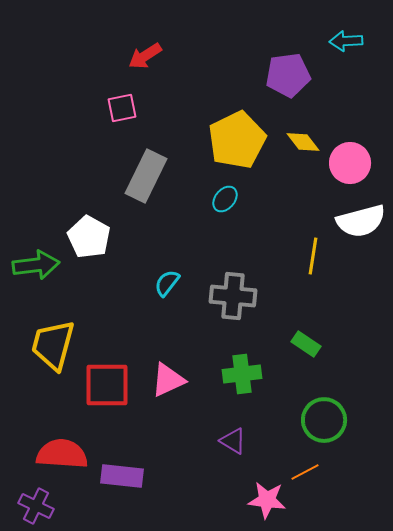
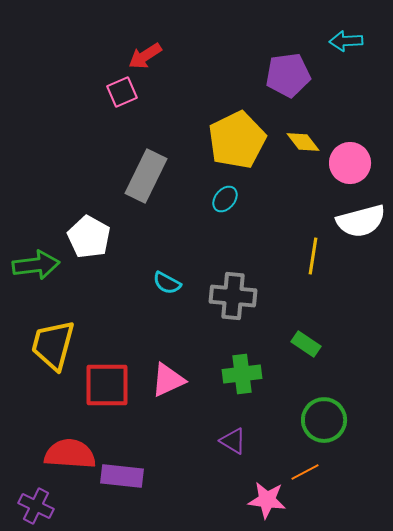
pink square: moved 16 px up; rotated 12 degrees counterclockwise
cyan semicircle: rotated 100 degrees counterclockwise
red semicircle: moved 8 px right
